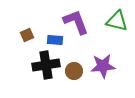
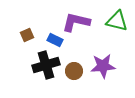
purple L-shape: rotated 56 degrees counterclockwise
blue rectangle: rotated 21 degrees clockwise
black cross: rotated 8 degrees counterclockwise
